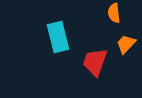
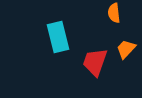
orange trapezoid: moved 5 px down
